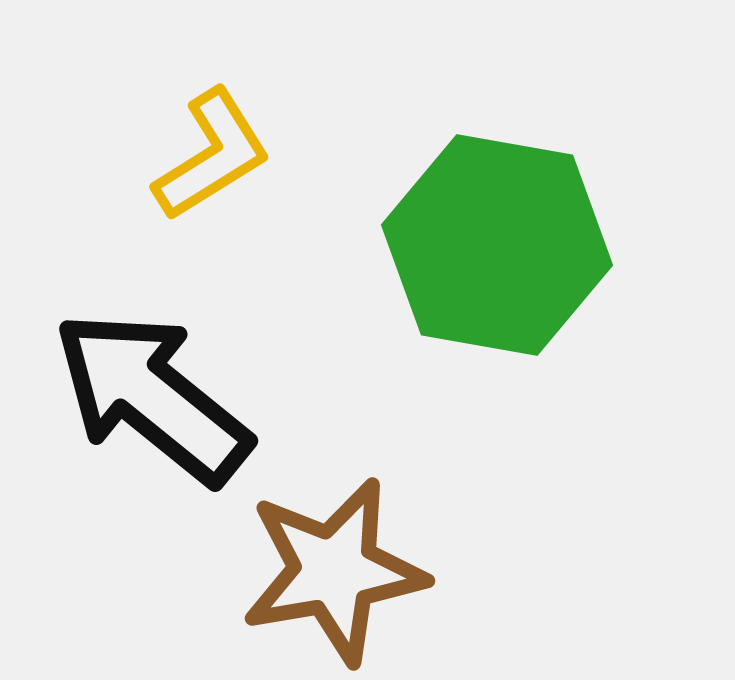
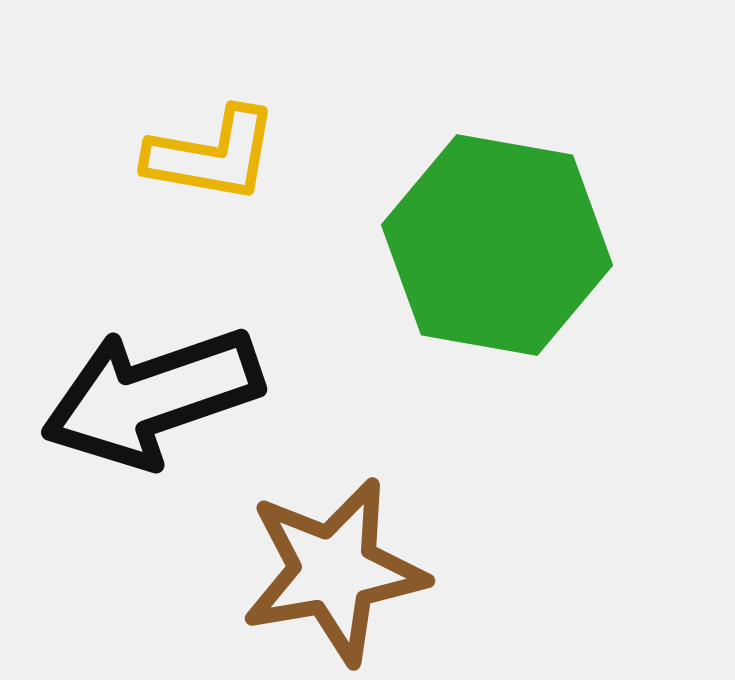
yellow L-shape: rotated 42 degrees clockwise
black arrow: rotated 58 degrees counterclockwise
